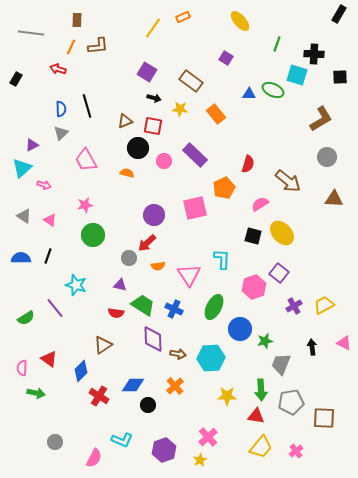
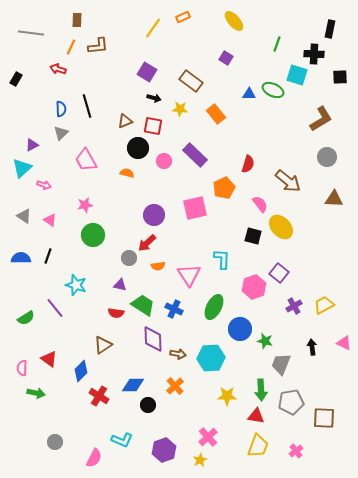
black rectangle at (339, 14): moved 9 px left, 15 px down; rotated 18 degrees counterclockwise
yellow ellipse at (240, 21): moved 6 px left
pink semicircle at (260, 204): rotated 84 degrees clockwise
yellow ellipse at (282, 233): moved 1 px left, 6 px up
green star at (265, 341): rotated 28 degrees clockwise
yellow trapezoid at (261, 447): moved 3 px left, 1 px up; rotated 20 degrees counterclockwise
